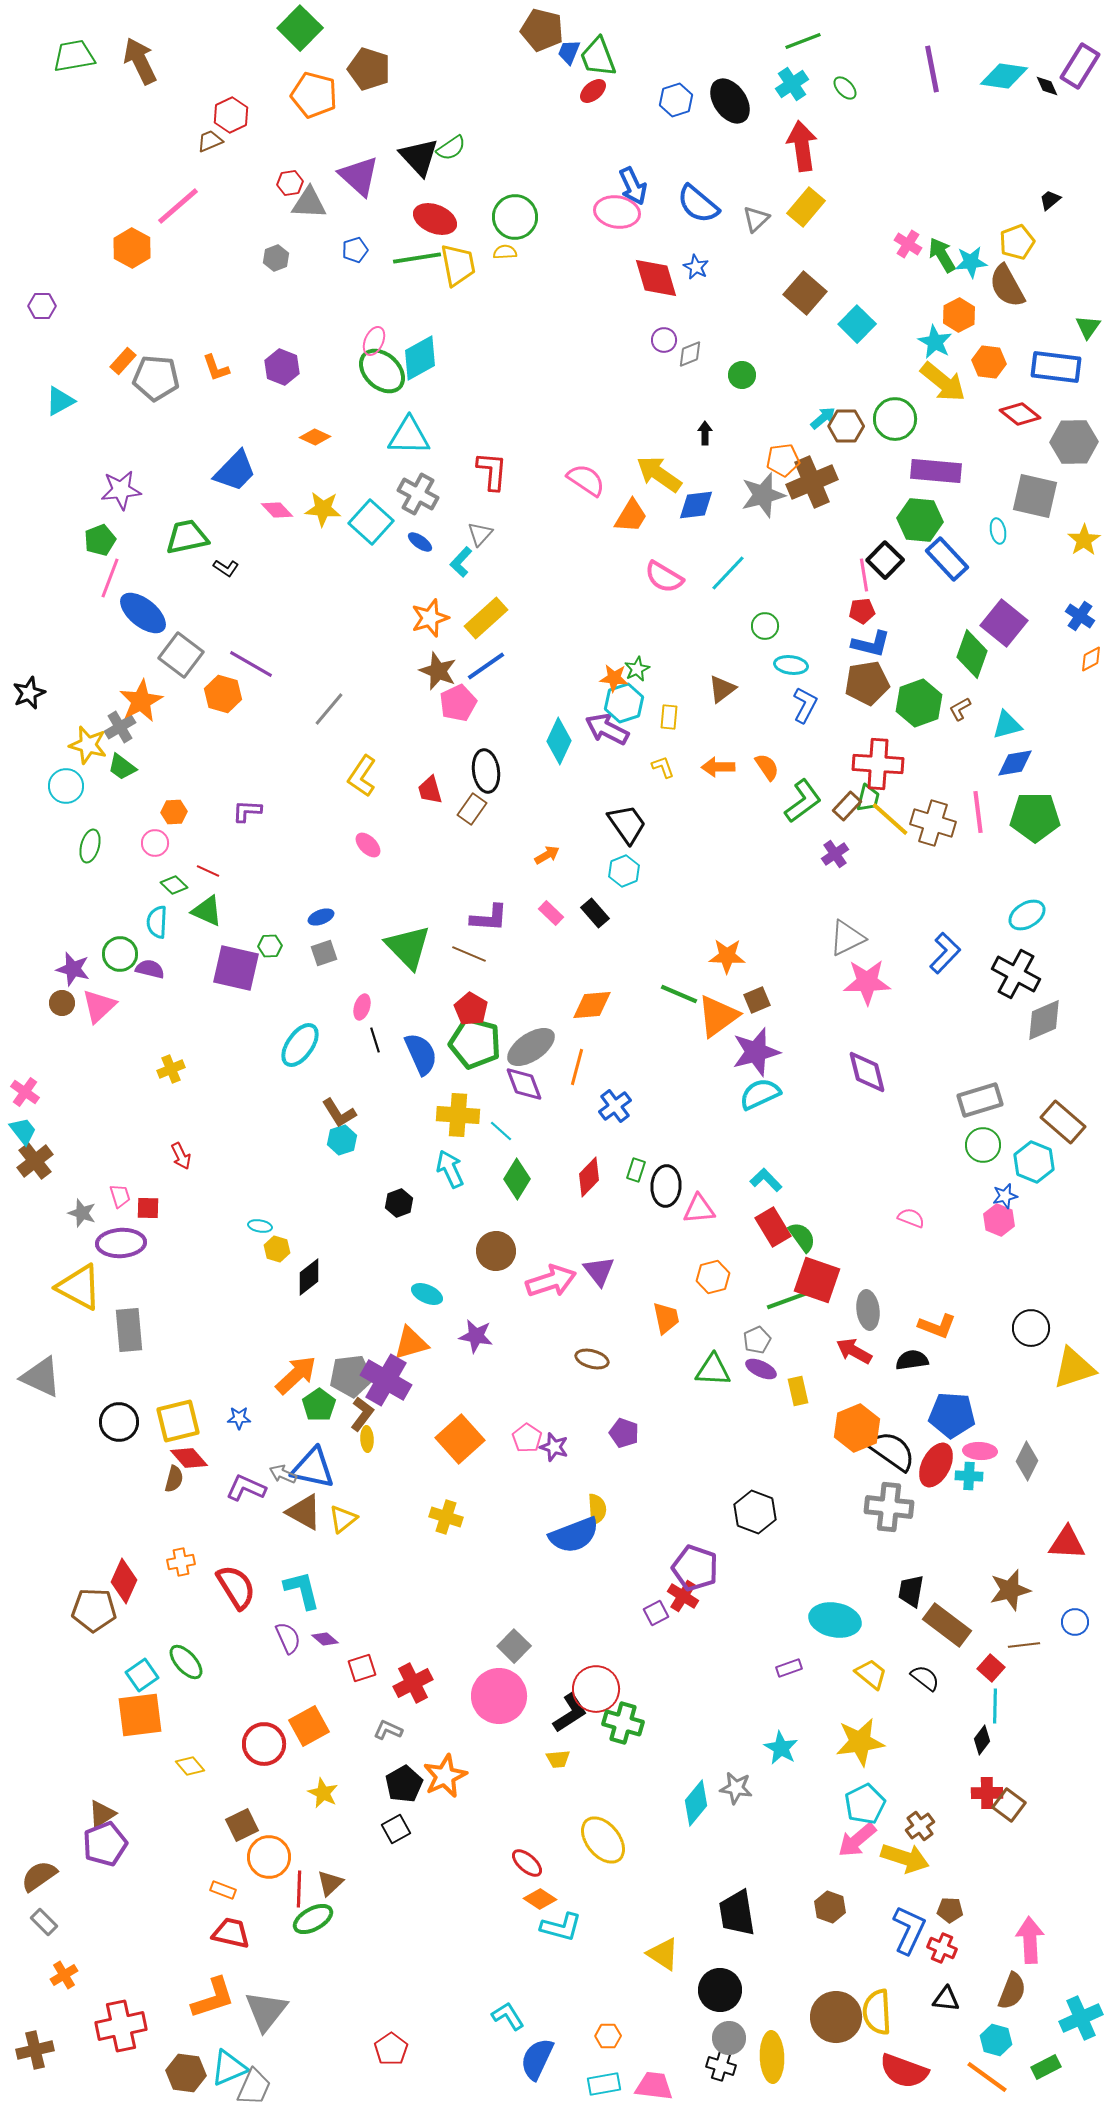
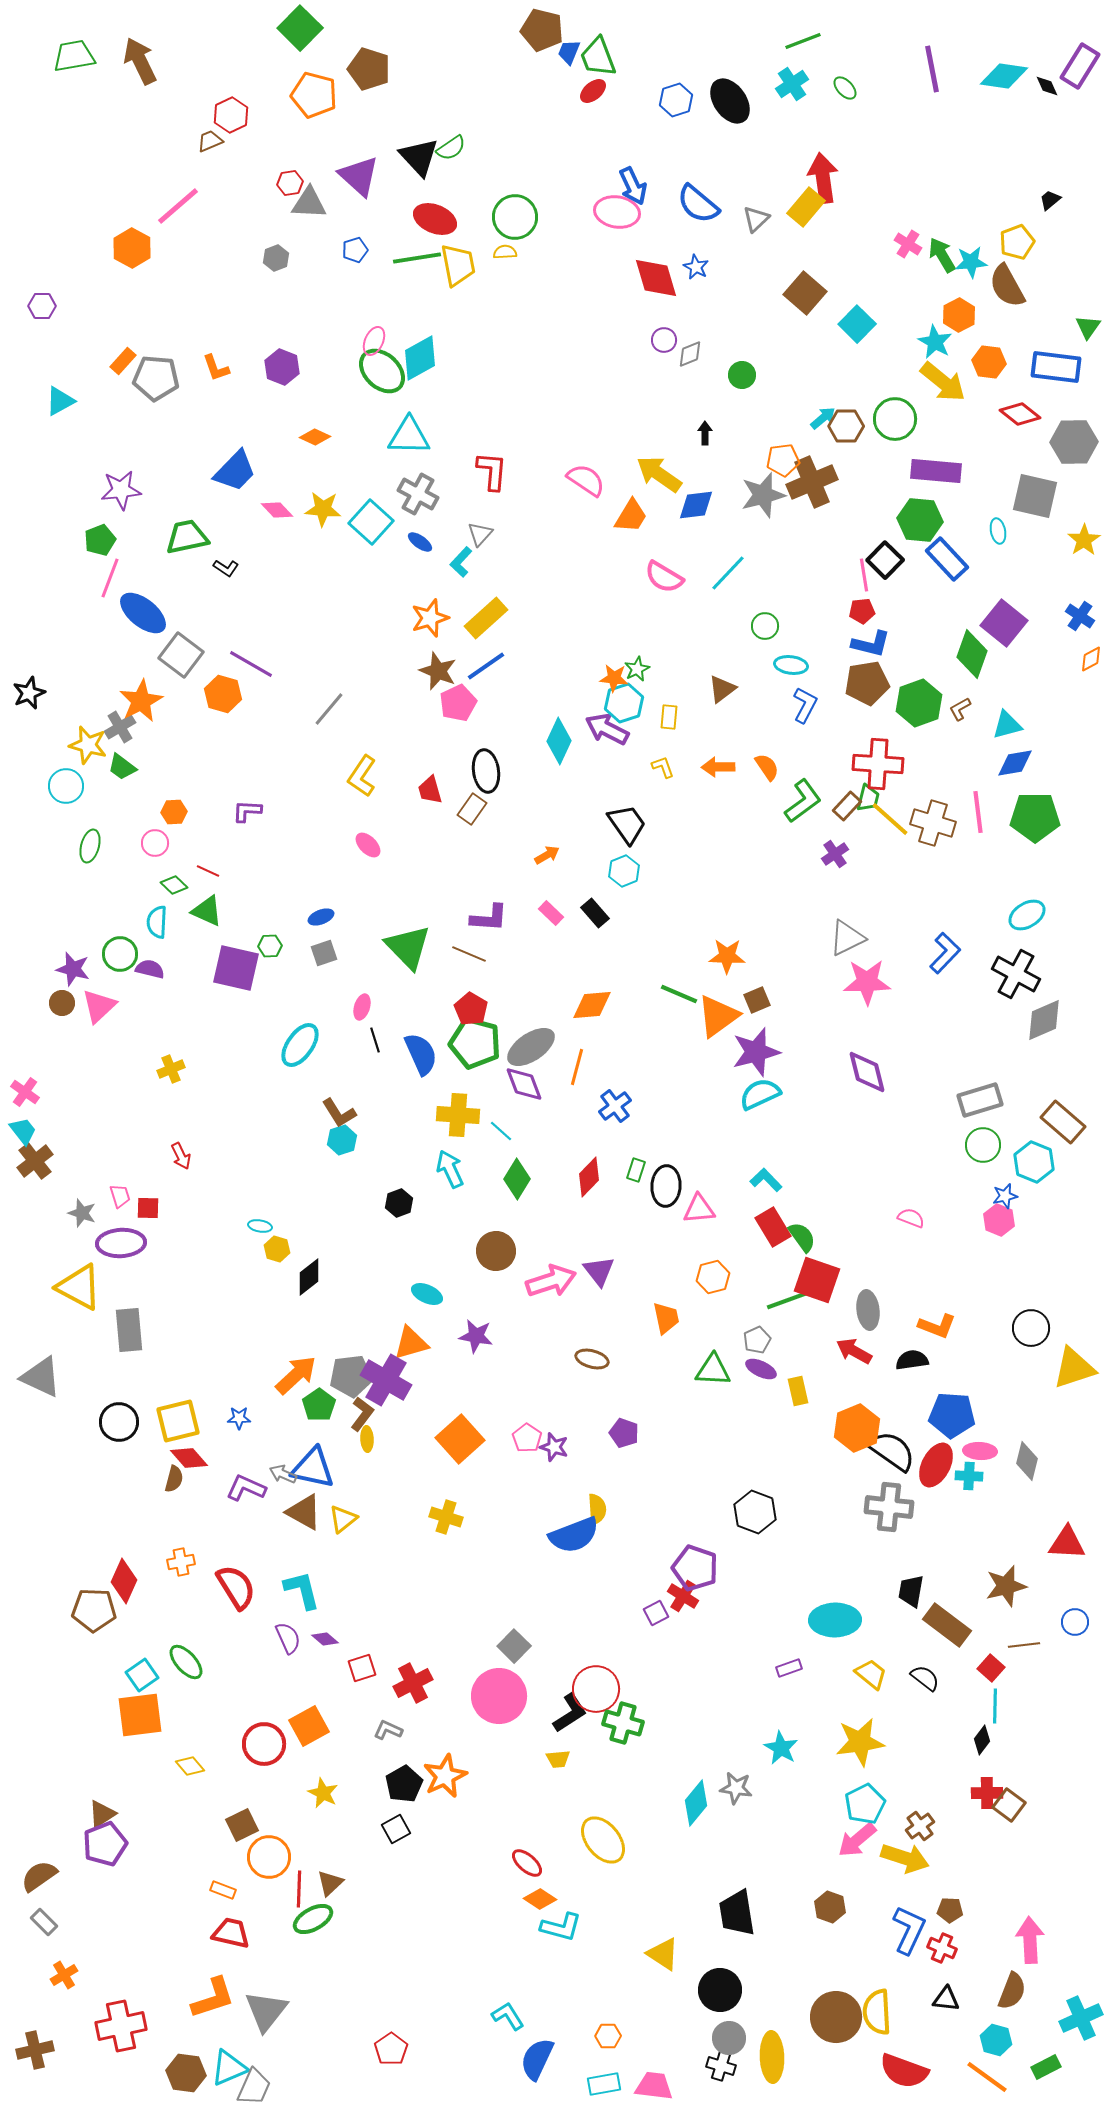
red arrow at (802, 146): moved 21 px right, 32 px down
gray diamond at (1027, 1461): rotated 12 degrees counterclockwise
brown star at (1010, 1590): moved 4 px left, 4 px up
cyan ellipse at (835, 1620): rotated 12 degrees counterclockwise
